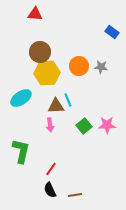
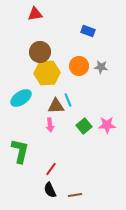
red triangle: rotated 14 degrees counterclockwise
blue rectangle: moved 24 px left, 1 px up; rotated 16 degrees counterclockwise
green L-shape: moved 1 px left
